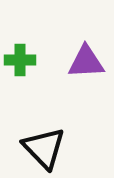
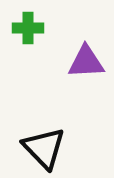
green cross: moved 8 px right, 32 px up
